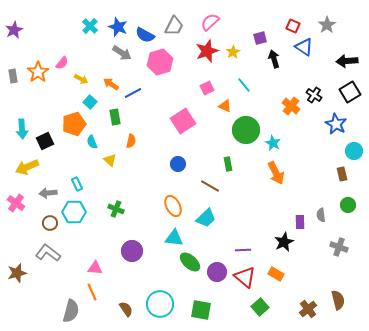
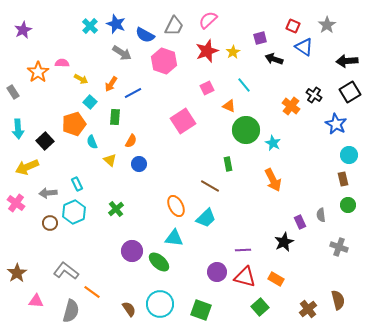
pink semicircle at (210, 22): moved 2 px left, 2 px up
blue star at (118, 27): moved 2 px left, 3 px up
purple star at (14, 30): moved 9 px right
black arrow at (274, 59): rotated 54 degrees counterclockwise
pink hexagon at (160, 62): moved 4 px right, 1 px up; rotated 25 degrees counterclockwise
pink semicircle at (62, 63): rotated 128 degrees counterclockwise
gray rectangle at (13, 76): moved 16 px down; rotated 24 degrees counterclockwise
orange arrow at (111, 84): rotated 91 degrees counterclockwise
orange triangle at (225, 106): moved 4 px right
green rectangle at (115, 117): rotated 14 degrees clockwise
cyan arrow at (22, 129): moved 4 px left
black square at (45, 141): rotated 18 degrees counterclockwise
orange semicircle at (131, 141): rotated 16 degrees clockwise
cyan circle at (354, 151): moved 5 px left, 4 px down
blue circle at (178, 164): moved 39 px left
orange arrow at (276, 173): moved 3 px left, 7 px down
brown rectangle at (342, 174): moved 1 px right, 5 px down
orange ellipse at (173, 206): moved 3 px right
green cross at (116, 209): rotated 28 degrees clockwise
cyan hexagon at (74, 212): rotated 25 degrees counterclockwise
purple rectangle at (300, 222): rotated 24 degrees counterclockwise
gray L-shape at (48, 253): moved 18 px right, 18 px down
green ellipse at (190, 262): moved 31 px left
pink triangle at (95, 268): moved 59 px left, 33 px down
brown star at (17, 273): rotated 18 degrees counterclockwise
orange rectangle at (276, 274): moved 5 px down
red triangle at (245, 277): rotated 25 degrees counterclockwise
orange line at (92, 292): rotated 30 degrees counterclockwise
brown semicircle at (126, 309): moved 3 px right
green square at (201, 310): rotated 10 degrees clockwise
